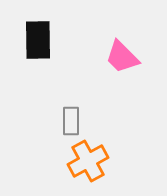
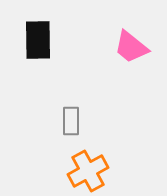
pink trapezoid: moved 9 px right, 10 px up; rotated 6 degrees counterclockwise
orange cross: moved 10 px down
